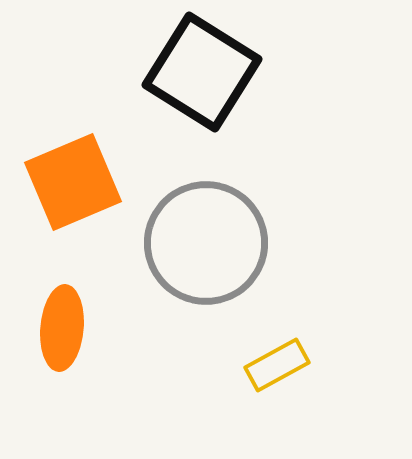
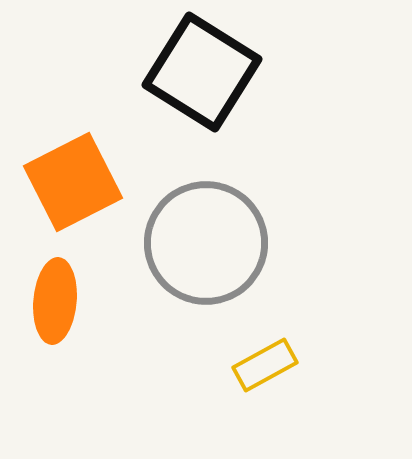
orange square: rotated 4 degrees counterclockwise
orange ellipse: moved 7 px left, 27 px up
yellow rectangle: moved 12 px left
